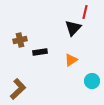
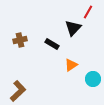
red line: moved 3 px right; rotated 16 degrees clockwise
black rectangle: moved 12 px right, 8 px up; rotated 40 degrees clockwise
orange triangle: moved 5 px down
cyan circle: moved 1 px right, 2 px up
brown L-shape: moved 2 px down
